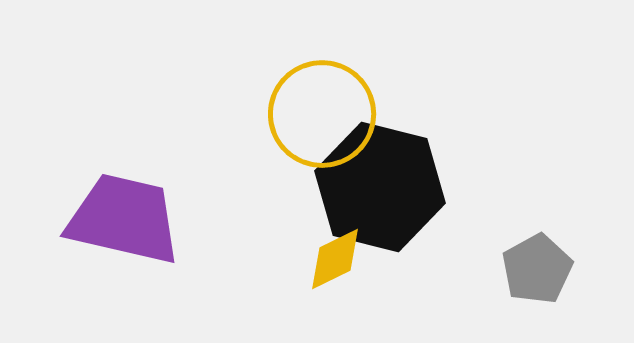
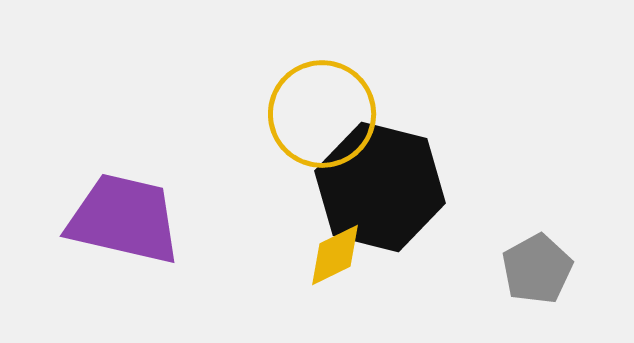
yellow diamond: moved 4 px up
